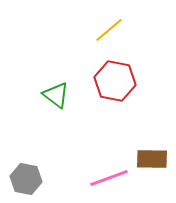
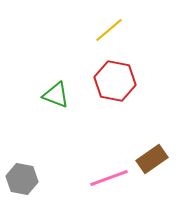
green triangle: rotated 16 degrees counterclockwise
brown rectangle: rotated 36 degrees counterclockwise
gray hexagon: moved 4 px left
